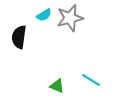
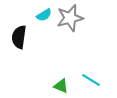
green triangle: moved 4 px right
